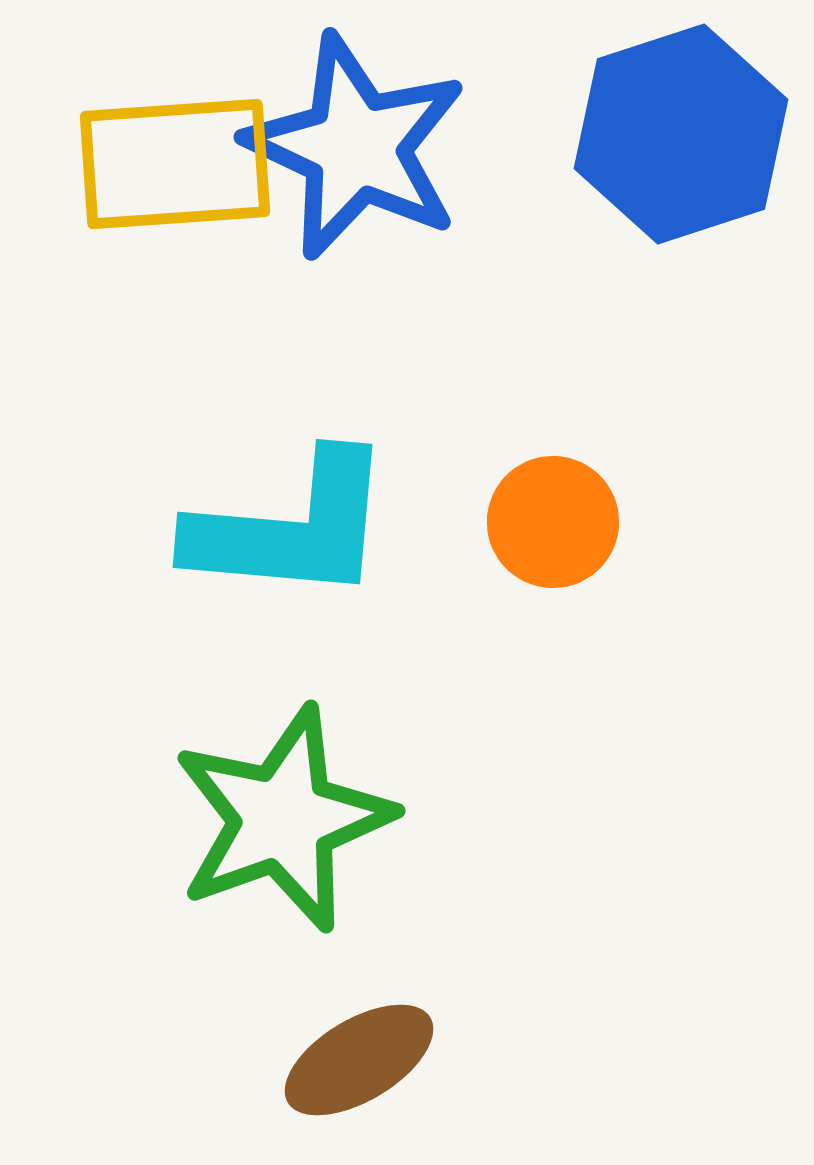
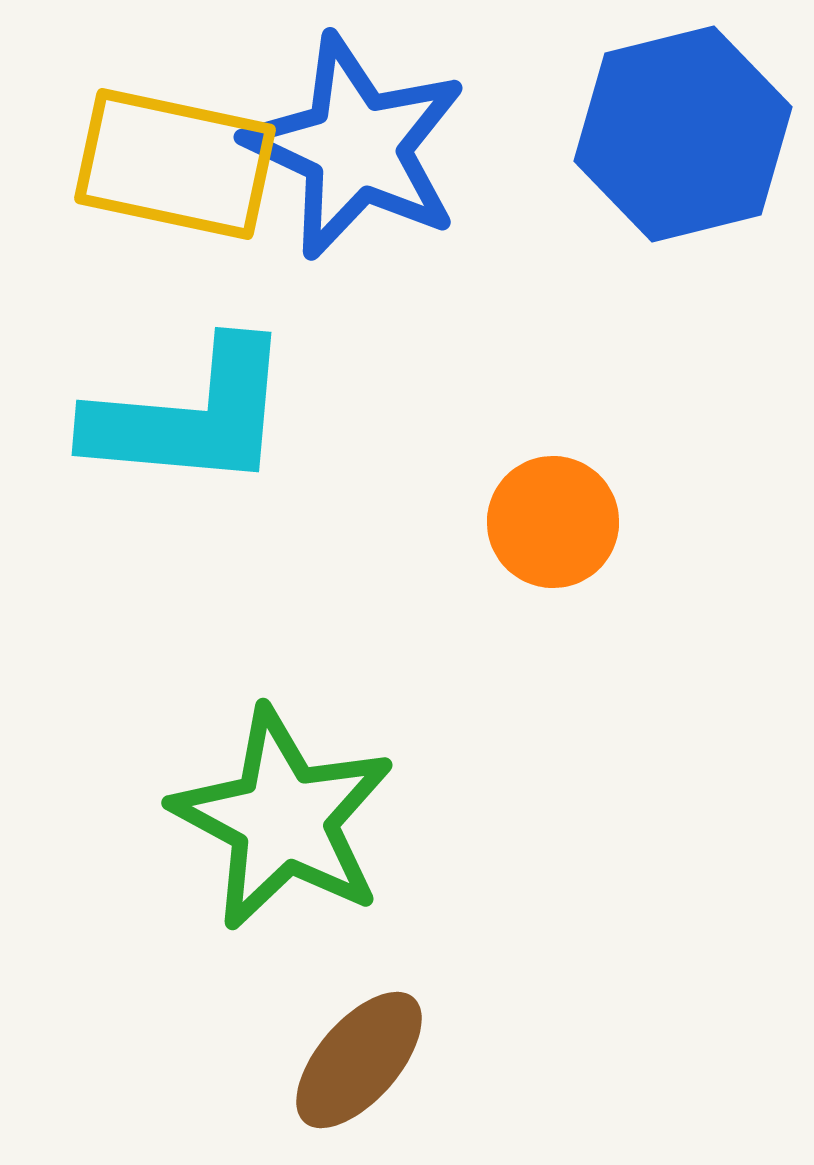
blue hexagon: moved 2 px right; rotated 4 degrees clockwise
yellow rectangle: rotated 16 degrees clockwise
cyan L-shape: moved 101 px left, 112 px up
green star: rotated 24 degrees counterclockwise
brown ellipse: rotated 18 degrees counterclockwise
